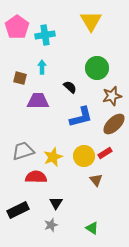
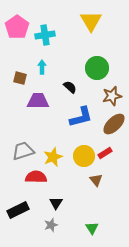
green triangle: rotated 24 degrees clockwise
